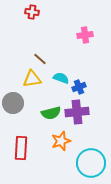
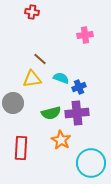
purple cross: moved 1 px down
orange star: moved 1 px up; rotated 24 degrees counterclockwise
